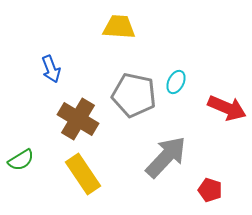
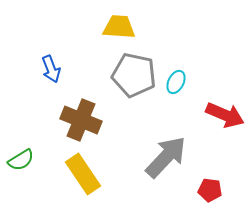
gray pentagon: moved 20 px up
red arrow: moved 2 px left, 7 px down
brown cross: moved 3 px right, 1 px down; rotated 9 degrees counterclockwise
red pentagon: rotated 10 degrees counterclockwise
